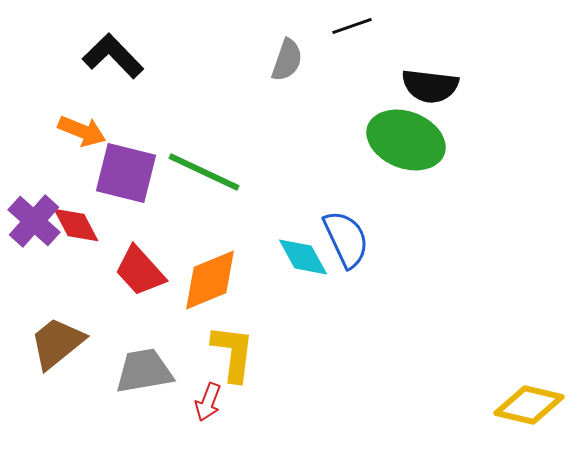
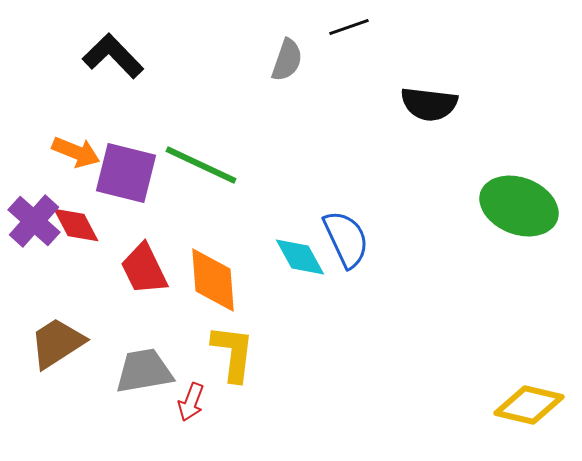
black line: moved 3 px left, 1 px down
black semicircle: moved 1 px left, 18 px down
orange arrow: moved 6 px left, 21 px down
green ellipse: moved 113 px right, 66 px down
green line: moved 3 px left, 7 px up
cyan diamond: moved 3 px left
red trapezoid: moved 4 px right, 2 px up; rotated 16 degrees clockwise
orange diamond: moved 3 px right; rotated 72 degrees counterclockwise
brown trapezoid: rotated 6 degrees clockwise
red arrow: moved 17 px left
